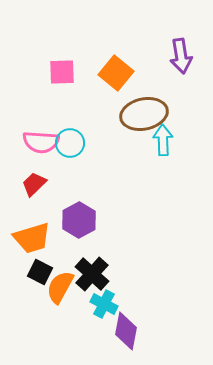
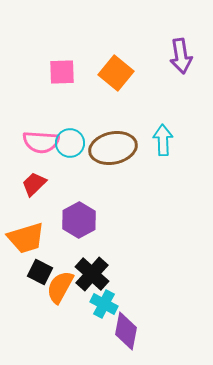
brown ellipse: moved 31 px left, 34 px down
orange trapezoid: moved 6 px left
